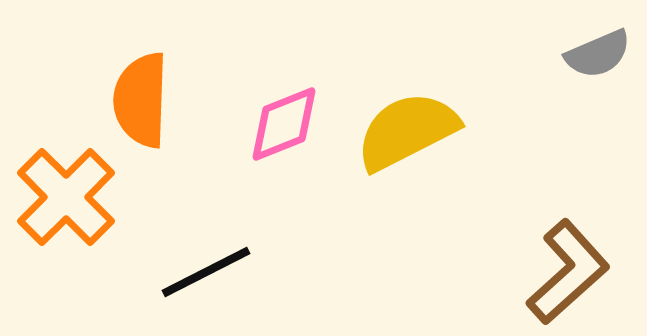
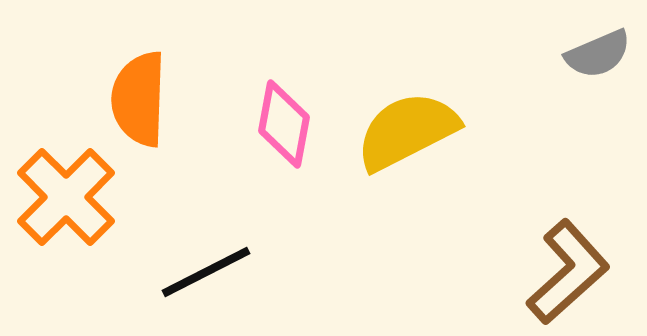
orange semicircle: moved 2 px left, 1 px up
pink diamond: rotated 58 degrees counterclockwise
